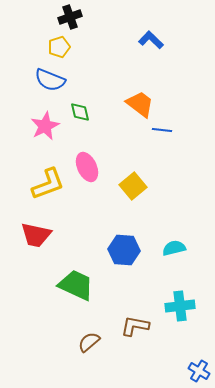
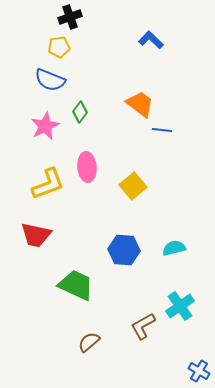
yellow pentagon: rotated 10 degrees clockwise
green diamond: rotated 50 degrees clockwise
pink ellipse: rotated 20 degrees clockwise
cyan cross: rotated 28 degrees counterclockwise
brown L-shape: moved 8 px right; rotated 40 degrees counterclockwise
